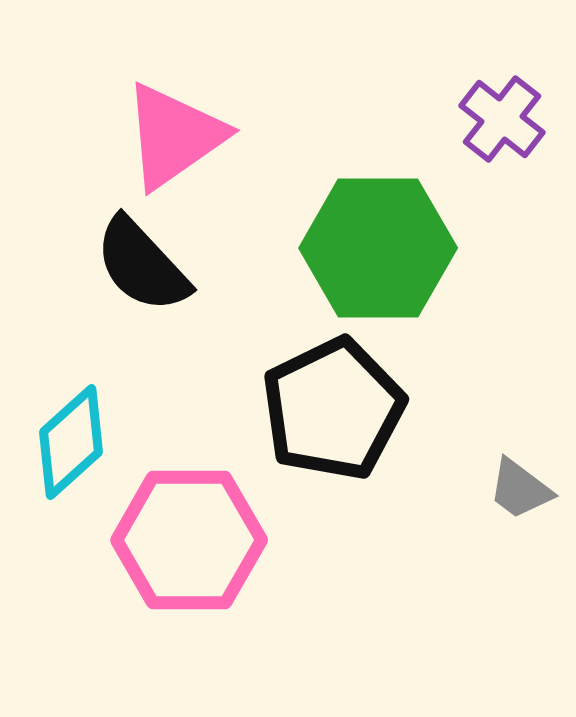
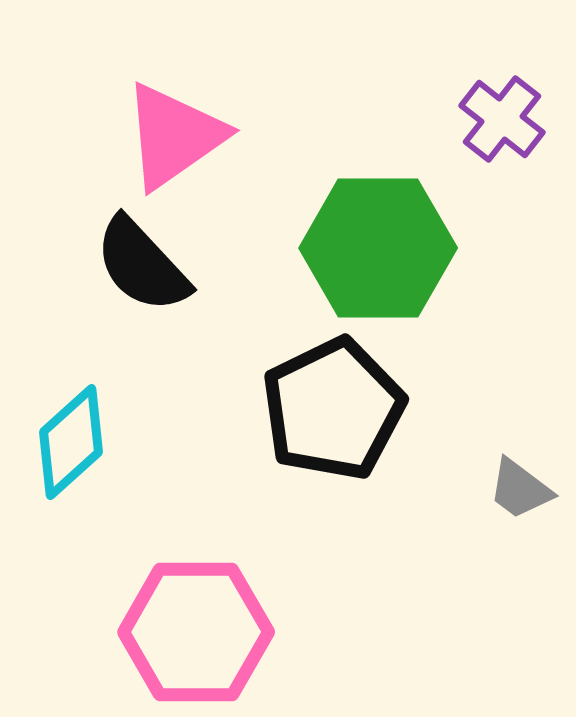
pink hexagon: moved 7 px right, 92 px down
